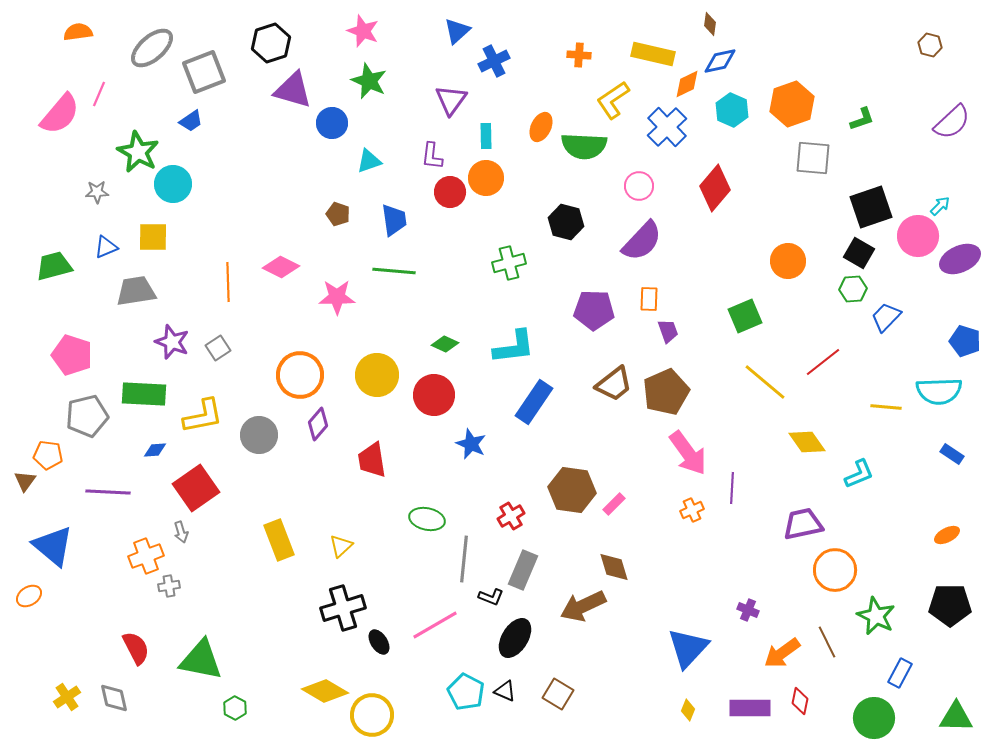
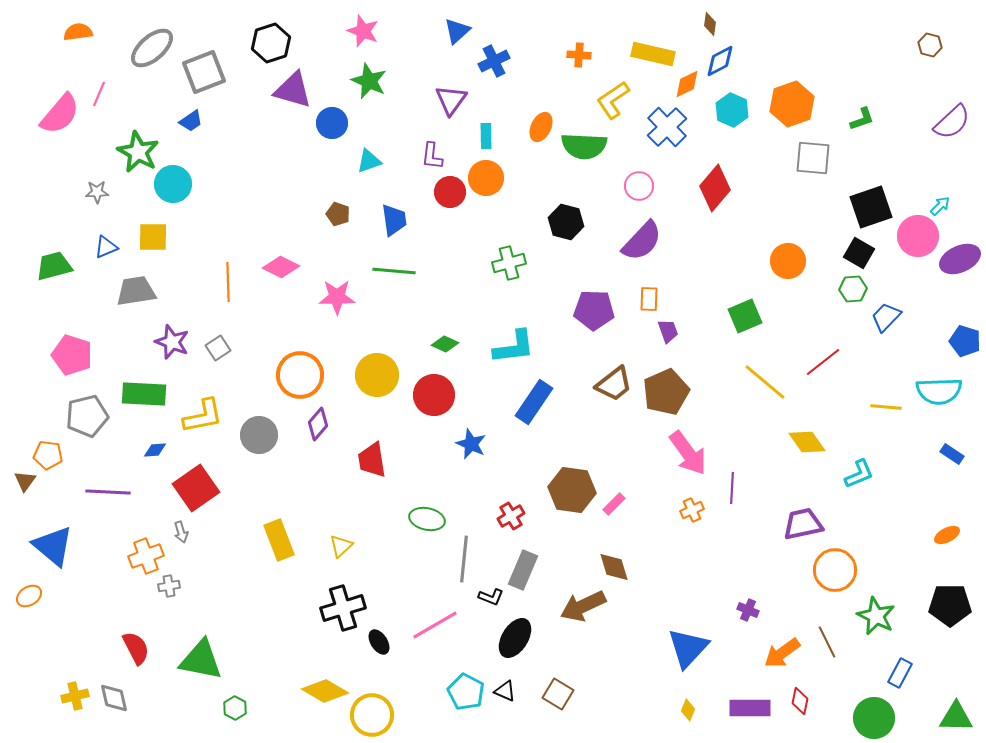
blue diamond at (720, 61): rotated 16 degrees counterclockwise
yellow cross at (67, 697): moved 8 px right, 1 px up; rotated 20 degrees clockwise
